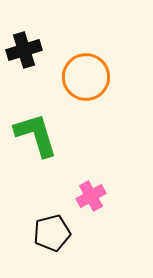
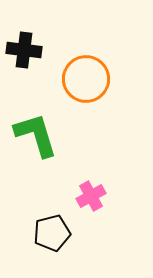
black cross: rotated 24 degrees clockwise
orange circle: moved 2 px down
